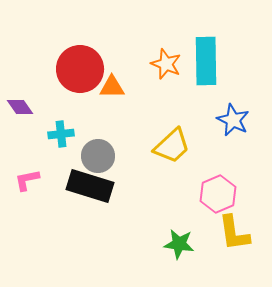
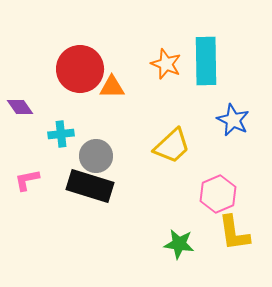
gray circle: moved 2 px left
